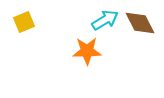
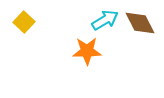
yellow square: rotated 25 degrees counterclockwise
